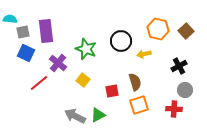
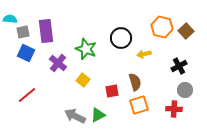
orange hexagon: moved 4 px right, 2 px up
black circle: moved 3 px up
red line: moved 12 px left, 12 px down
